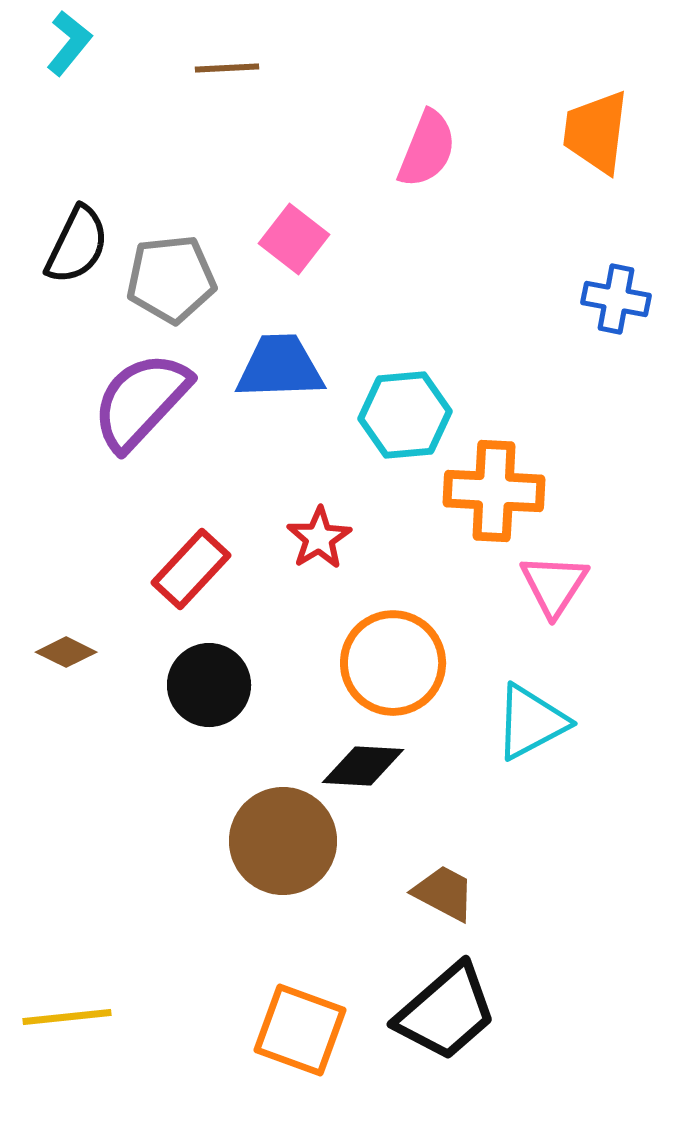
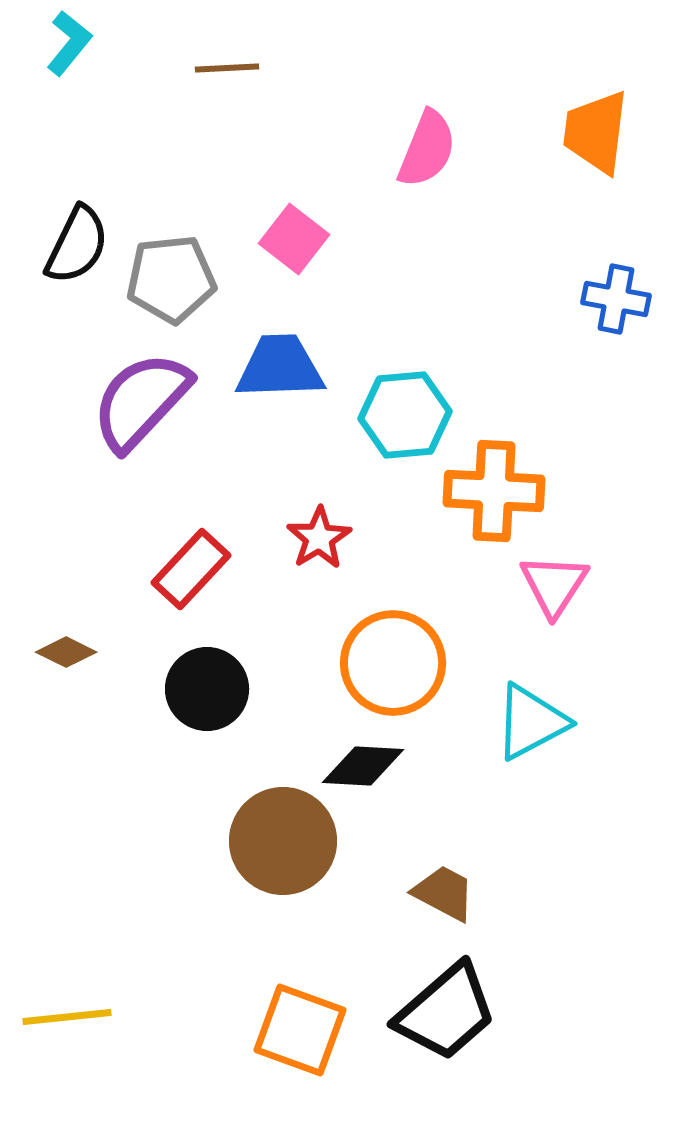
black circle: moved 2 px left, 4 px down
